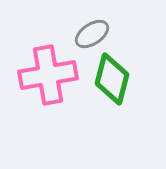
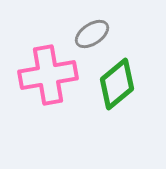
green diamond: moved 5 px right, 5 px down; rotated 36 degrees clockwise
